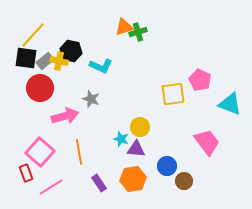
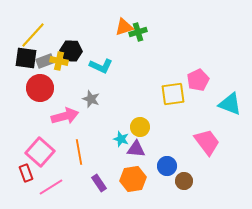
black hexagon: rotated 10 degrees counterclockwise
gray rectangle: rotated 18 degrees clockwise
pink pentagon: moved 2 px left; rotated 20 degrees clockwise
